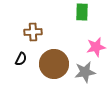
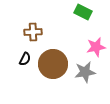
green rectangle: moved 1 px right; rotated 66 degrees counterclockwise
black semicircle: moved 4 px right
brown circle: moved 1 px left
